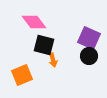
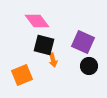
pink diamond: moved 3 px right, 1 px up
purple square: moved 6 px left, 4 px down
black circle: moved 10 px down
